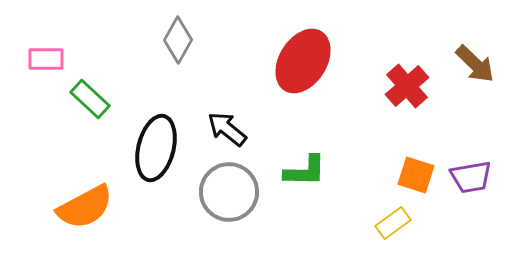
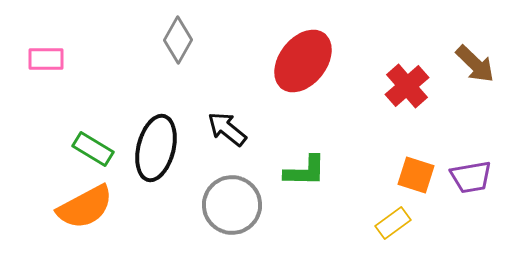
red ellipse: rotated 6 degrees clockwise
green rectangle: moved 3 px right, 50 px down; rotated 12 degrees counterclockwise
gray circle: moved 3 px right, 13 px down
